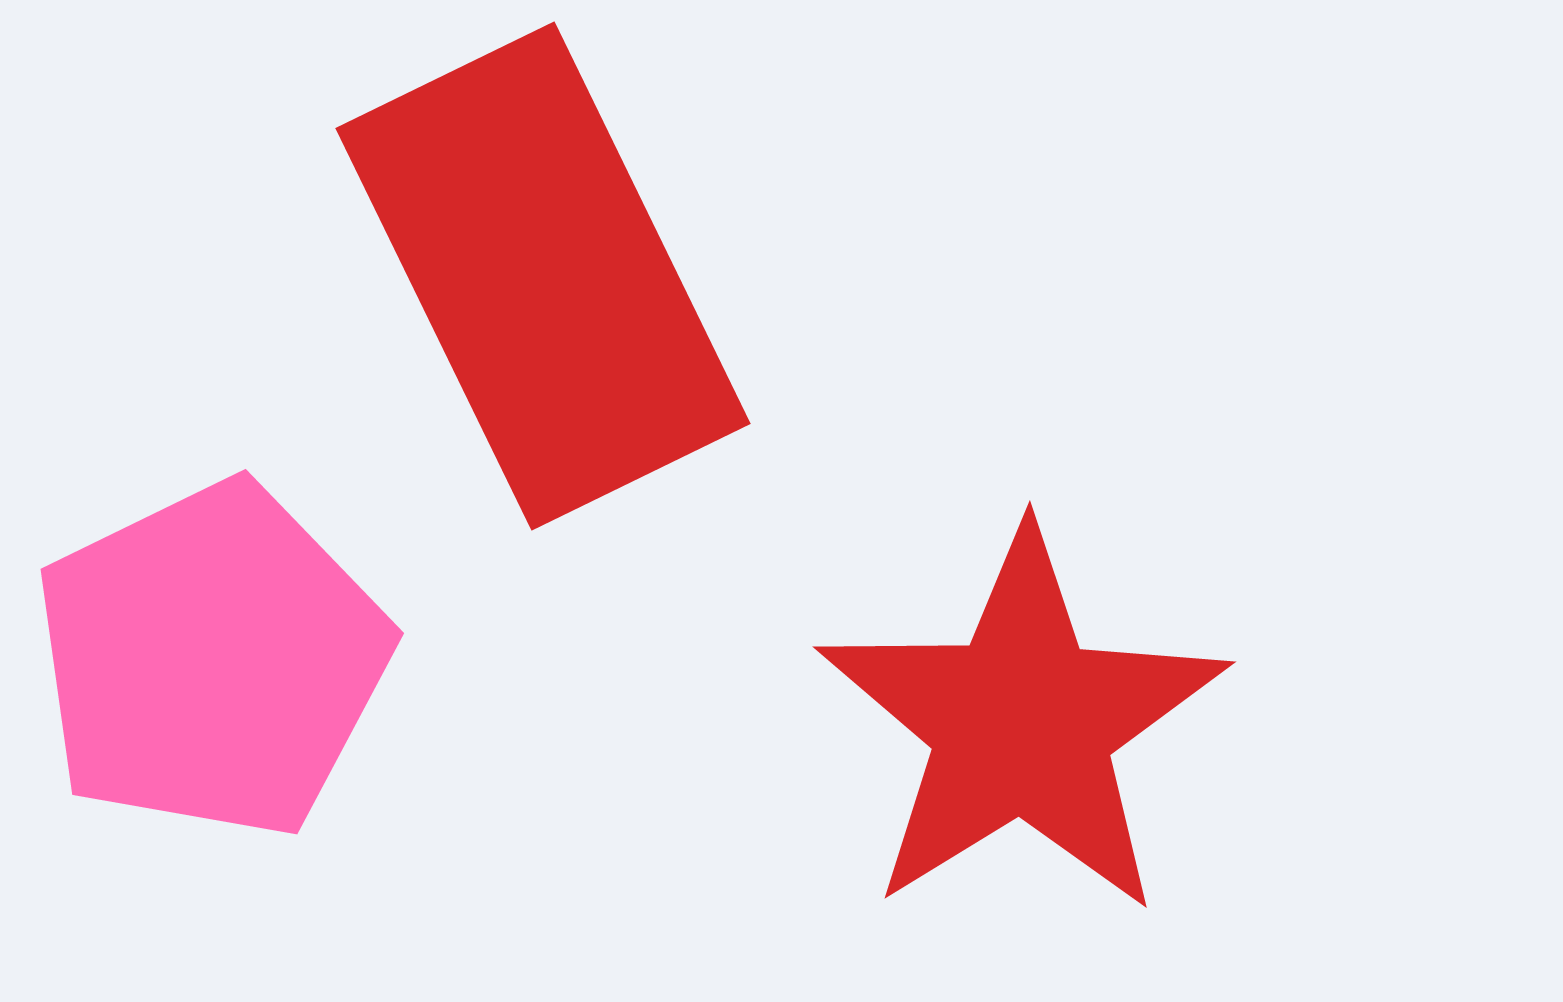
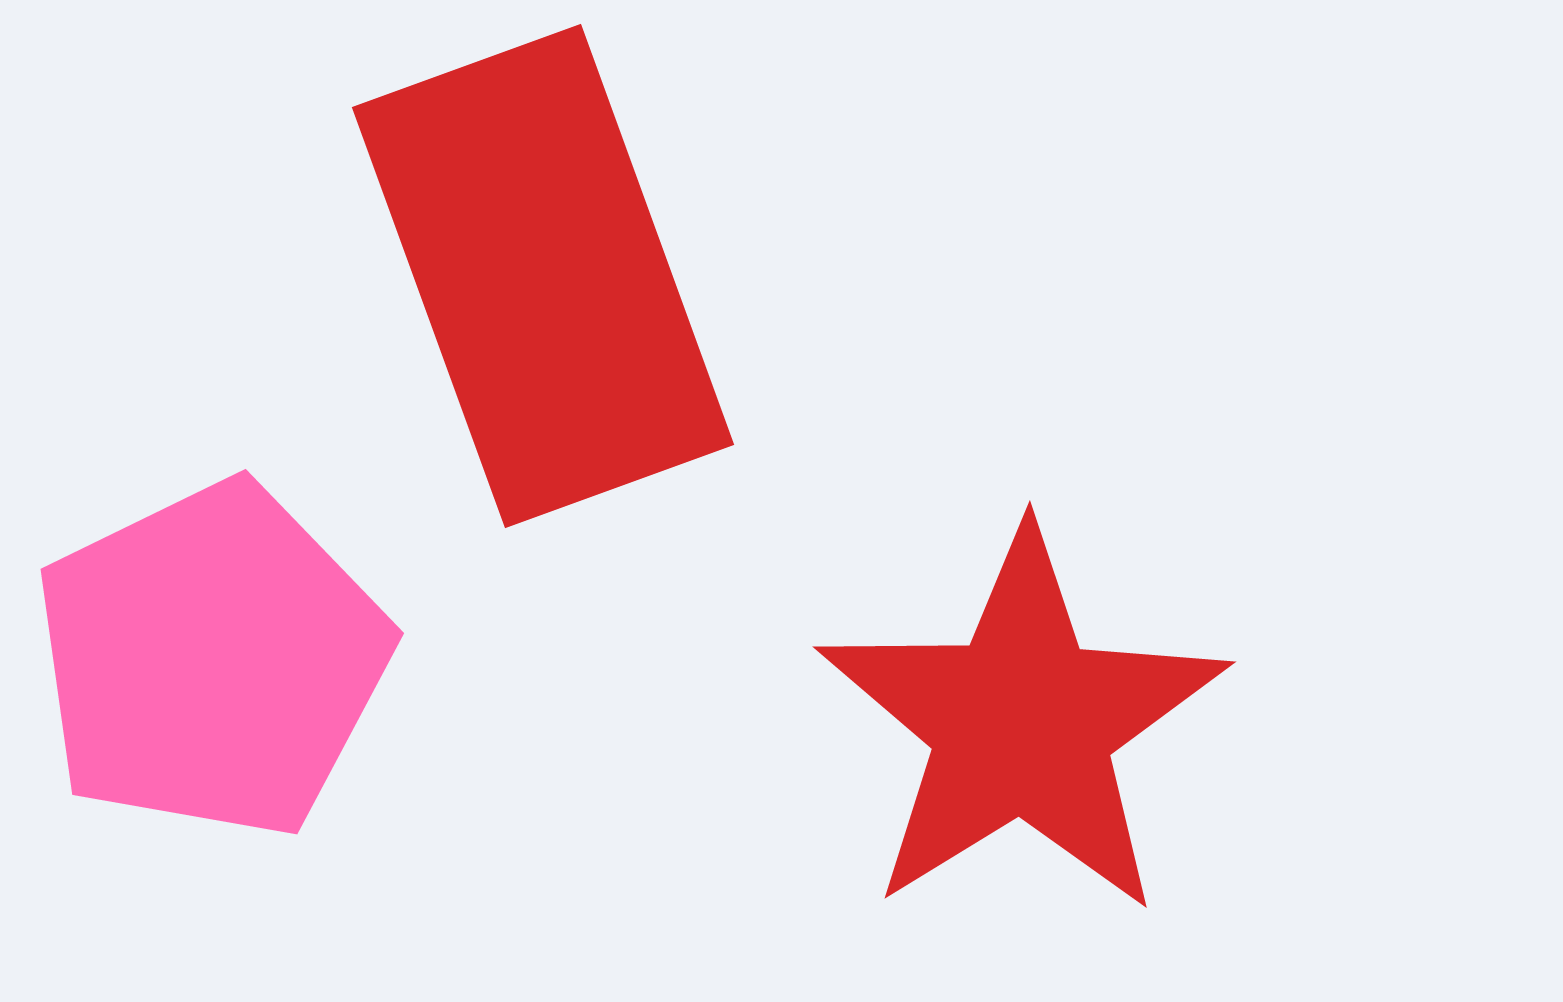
red rectangle: rotated 6 degrees clockwise
